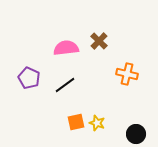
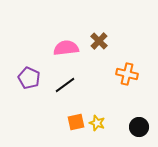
black circle: moved 3 px right, 7 px up
